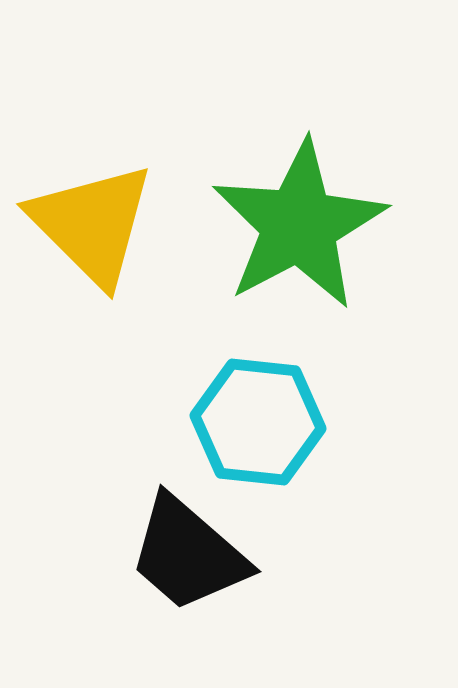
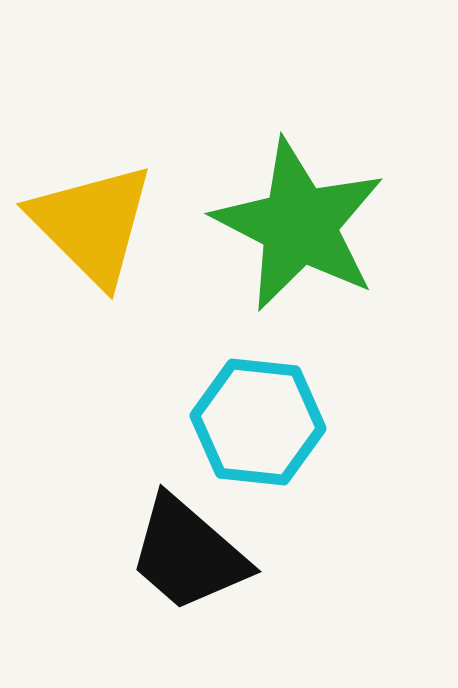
green star: rotated 17 degrees counterclockwise
